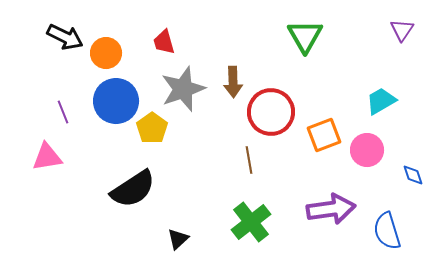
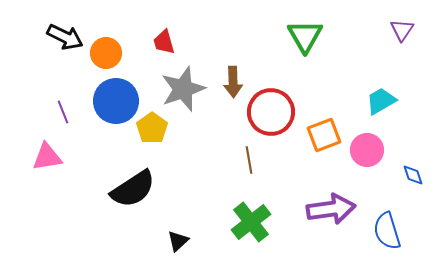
black triangle: moved 2 px down
